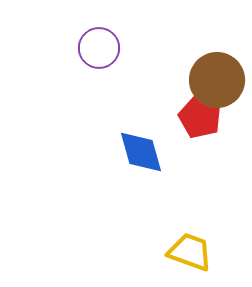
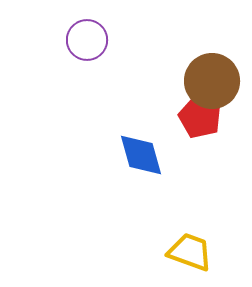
purple circle: moved 12 px left, 8 px up
brown circle: moved 5 px left, 1 px down
blue diamond: moved 3 px down
